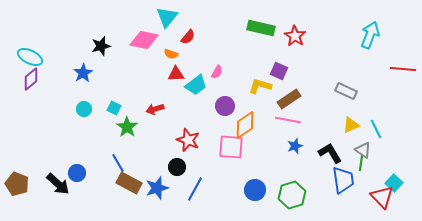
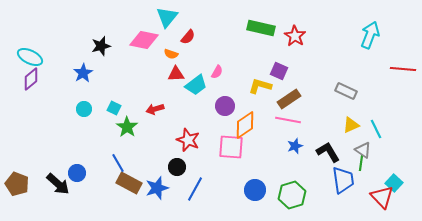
black L-shape at (330, 153): moved 2 px left, 1 px up
